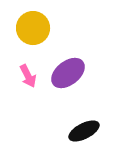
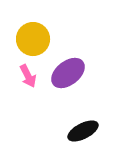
yellow circle: moved 11 px down
black ellipse: moved 1 px left
